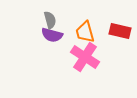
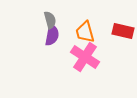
red rectangle: moved 3 px right
purple semicircle: rotated 95 degrees counterclockwise
